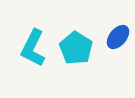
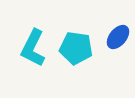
cyan pentagon: rotated 24 degrees counterclockwise
